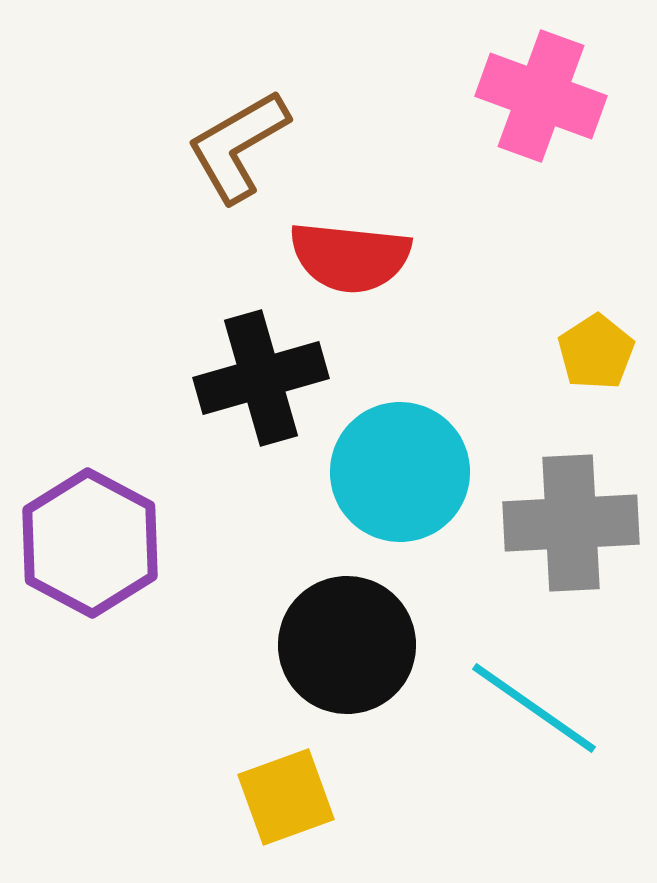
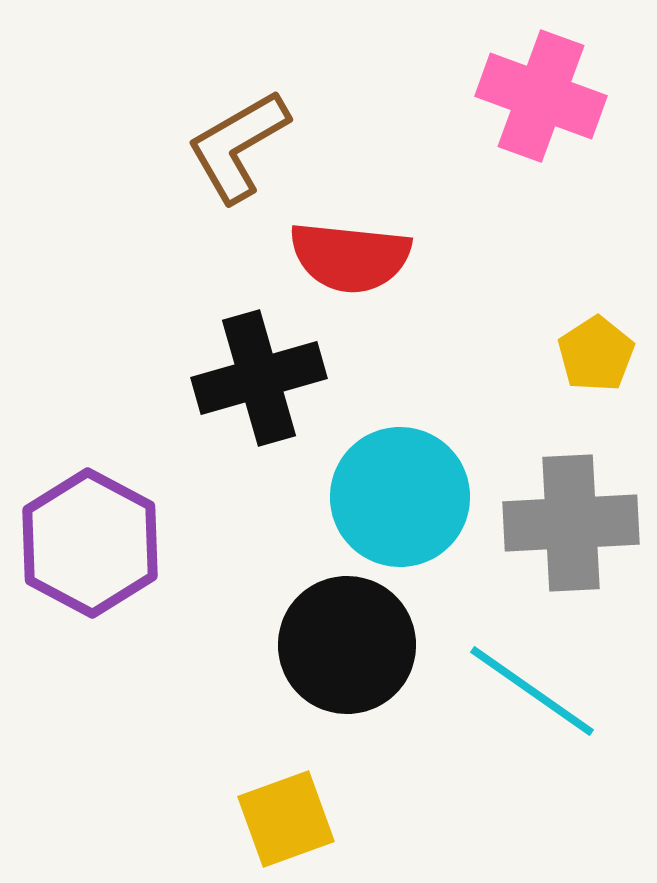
yellow pentagon: moved 2 px down
black cross: moved 2 px left
cyan circle: moved 25 px down
cyan line: moved 2 px left, 17 px up
yellow square: moved 22 px down
